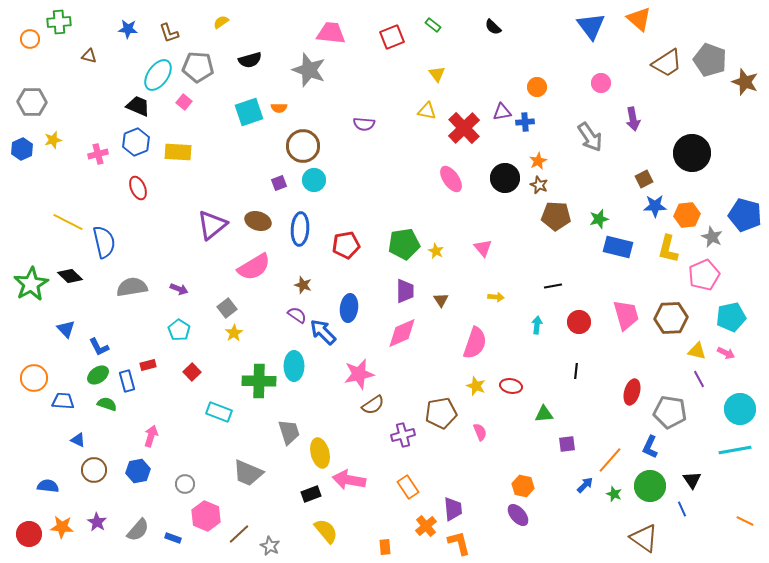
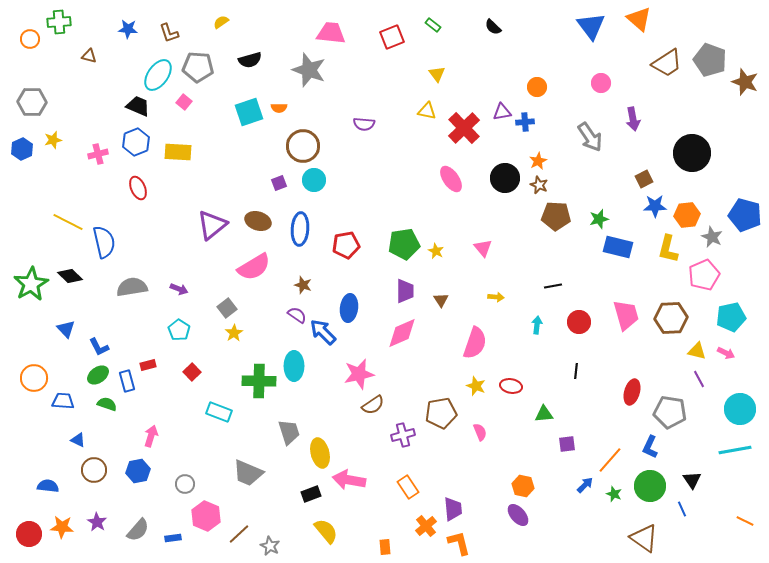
blue rectangle at (173, 538): rotated 28 degrees counterclockwise
